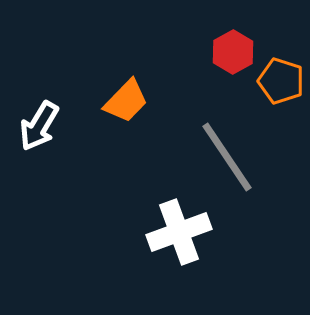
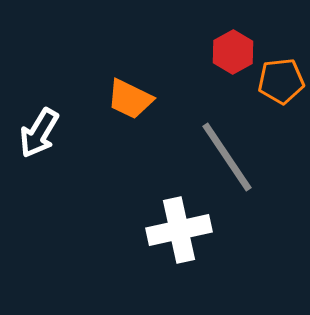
orange pentagon: rotated 24 degrees counterclockwise
orange trapezoid: moved 4 px right, 2 px up; rotated 72 degrees clockwise
white arrow: moved 7 px down
white cross: moved 2 px up; rotated 8 degrees clockwise
